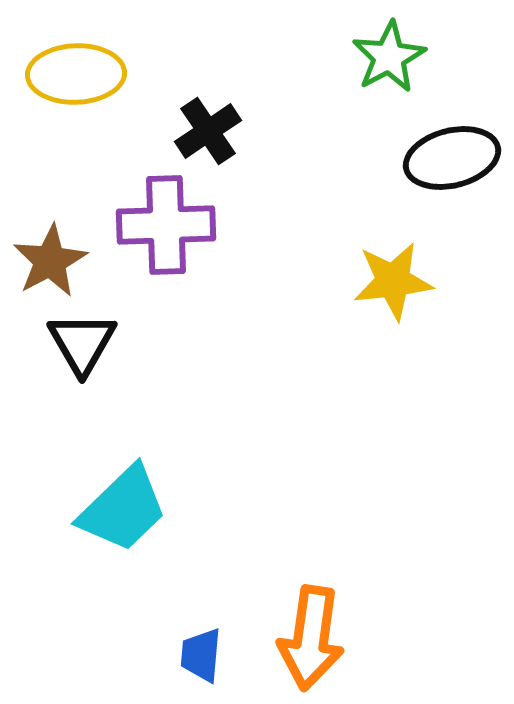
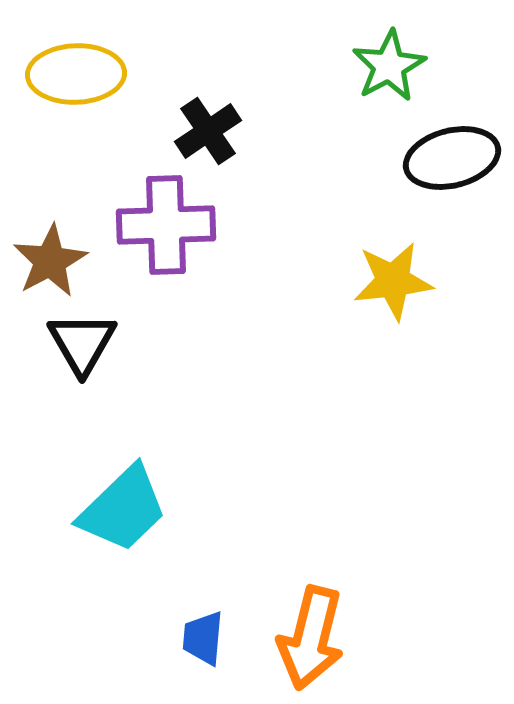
green star: moved 9 px down
orange arrow: rotated 6 degrees clockwise
blue trapezoid: moved 2 px right, 17 px up
